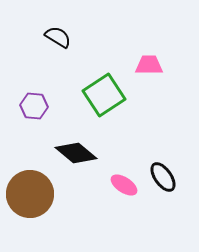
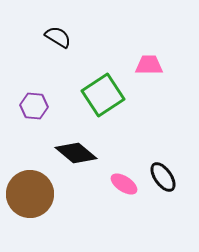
green square: moved 1 px left
pink ellipse: moved 1 px up
